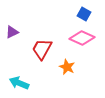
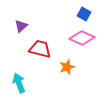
purple triangle: moved 9 px right, 6 px up; rotated 16 degrees counterclockwise
red trapezoid: moved 2 px left; rotated 75 degrees clockwise
orange star: rotated 28 degrees clockwise
cyan arrow: rotated 48 degrees clockwise
